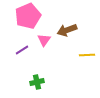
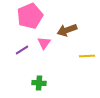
pink pentagon: moved 2 px right
pink triangle: moved 3 px down
yellow line: moved 1 px down
green cross: moved 2 px right, 1 px down; rotated 16 degrees clockwise
